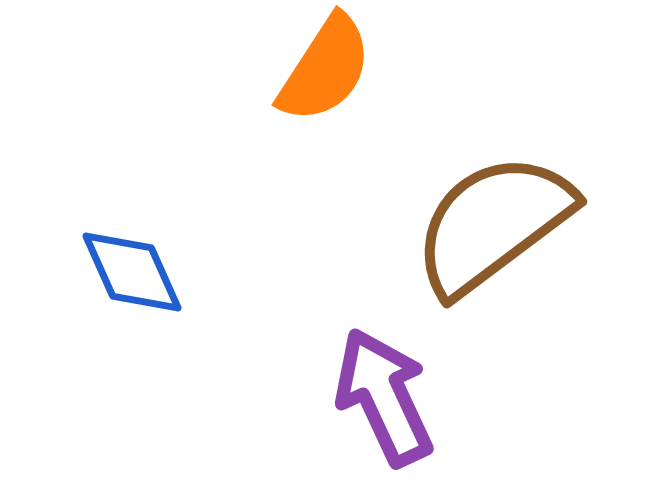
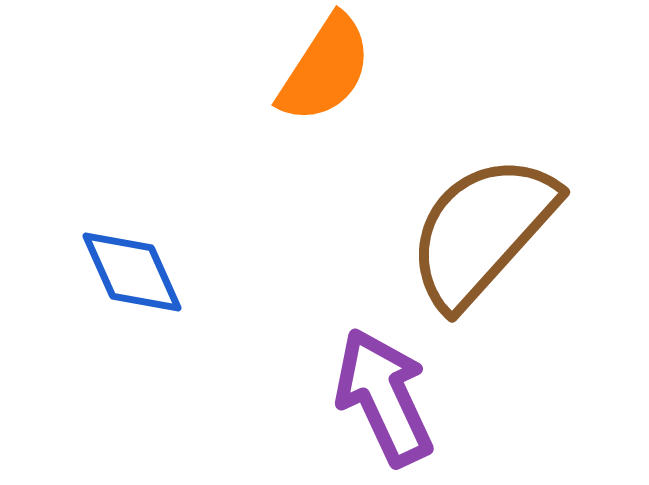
brown semicircle: moved 11 px left, 7 px down; rotated 11 degrees counterclockwise
